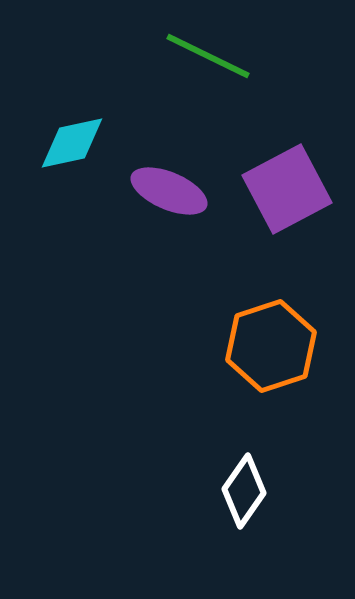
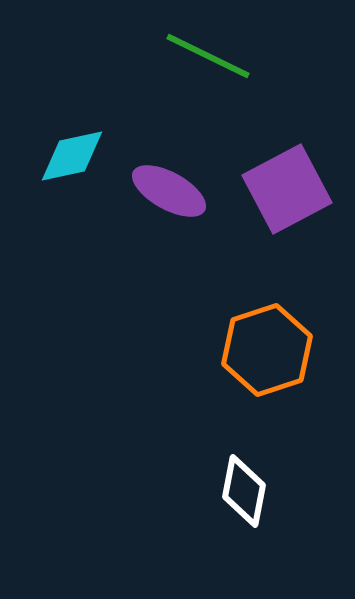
cyan diamond: moved 13 px down
purple ellipse: rotated 6 degrees clockwise
orange hexagon: moved 4 px left, 4 px down
white diamond: rotated 24 degrees counterclockwise
